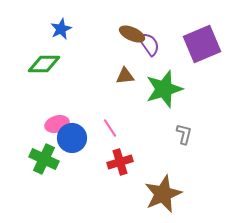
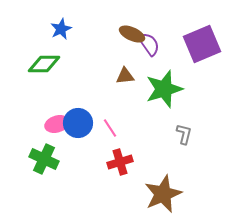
blue circle: moved 6 px right, 15 px up
